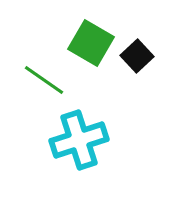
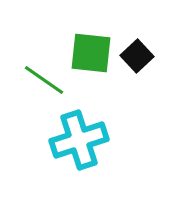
green square: moved 10 px down; rotated 24 degrees counterclockwise
